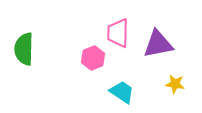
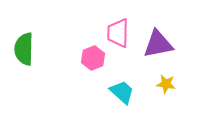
yellow star: moved 9 px left
cyan trapezoid: rotated 8 degrees clockwise
